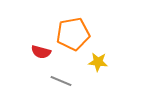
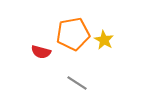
yellow star: moved 6 px right, 22 px up; rotated 24 degrees clockwise
gray line: moved 16 px right, 2 px down; rotated 10 degrees clockwise
